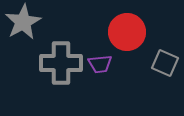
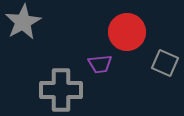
gray cross: moved 27 px down
